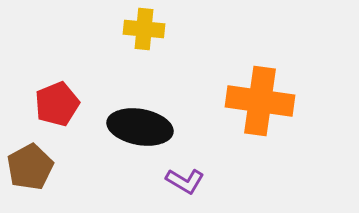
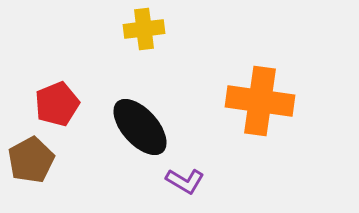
yellow cross: rotated 12 degrees counterclockwise
black ellipse: rotated 38 degrees clockwise
brown pentagon: moved 1 px right, 7 px up
